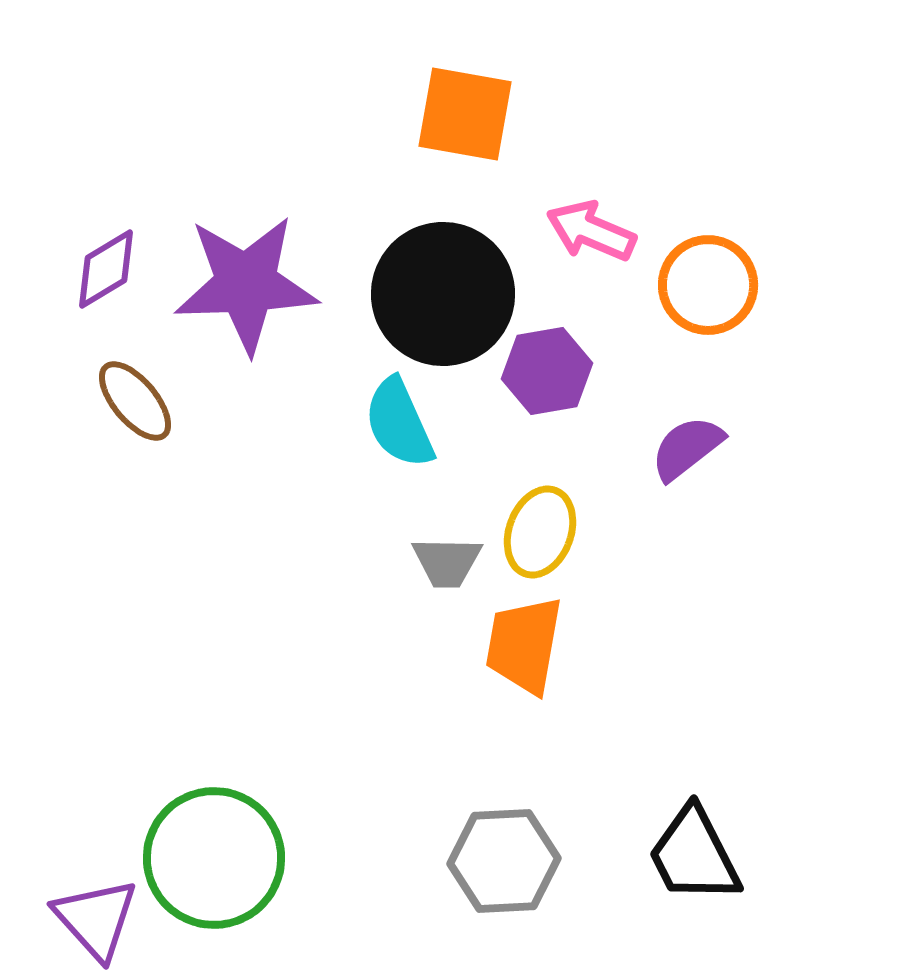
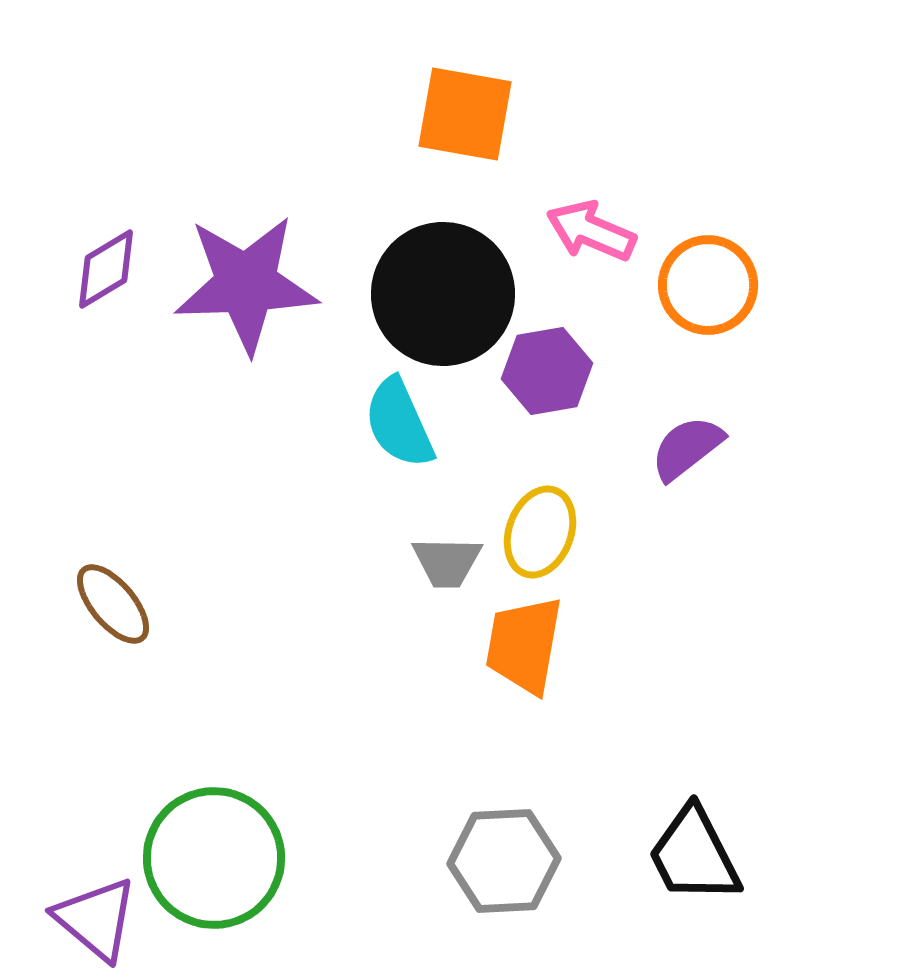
brown ellipse: moved 22 px left, 203 px down
purple triangle: rotated 8 degrees counterclockwise
